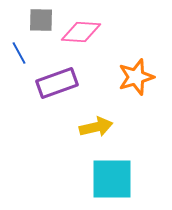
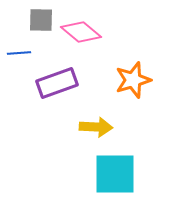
pink diamond: rotated 36 degrees clockwise
blue line: rotated 65 degrees counterclockwise
orange star: moved 3 px left, 3 px down
yellow arrow: rotated 16 degrees clockwise
cyan square: moved 3 px right, 5 px up
